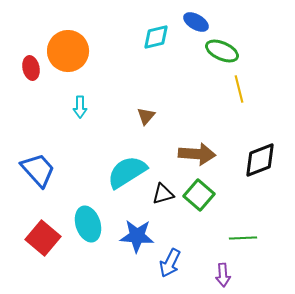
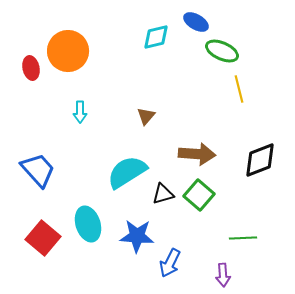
cyan arrow: moved 5 px down
